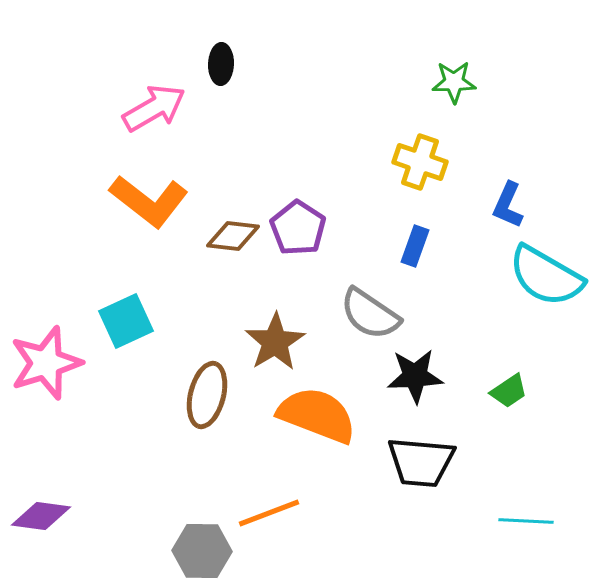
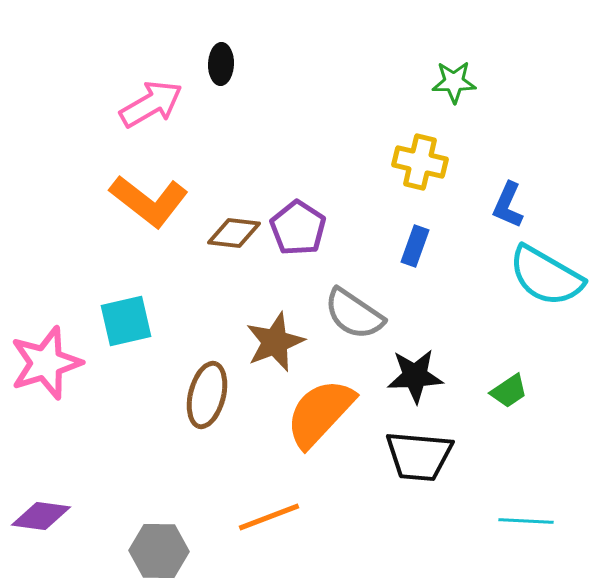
pink arrow: moved 3 px left, 4 px up
yellow cross: rotated 6 degrees counterclockwise
brown diamond: moved 1 px right, 3 px up
gray semicircle: moved 16 px left
cyan square: rotated 12 degrees clockwise
brown star: rotated 10 degrees clockwise
orange semicircle: moved 3 px right, 2 px up; rotated 68 degrees counterclockwise
black trapezoid: moved 2 px left, 6 px up
orange line: moved 4 px down
gray hexagon: moved 43 px left
